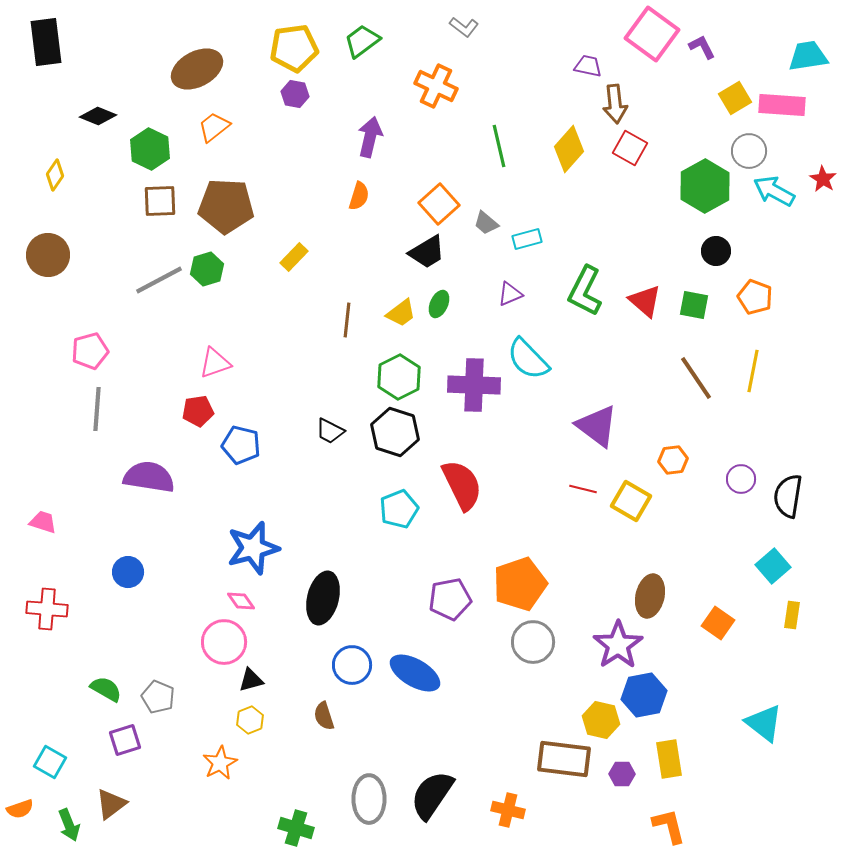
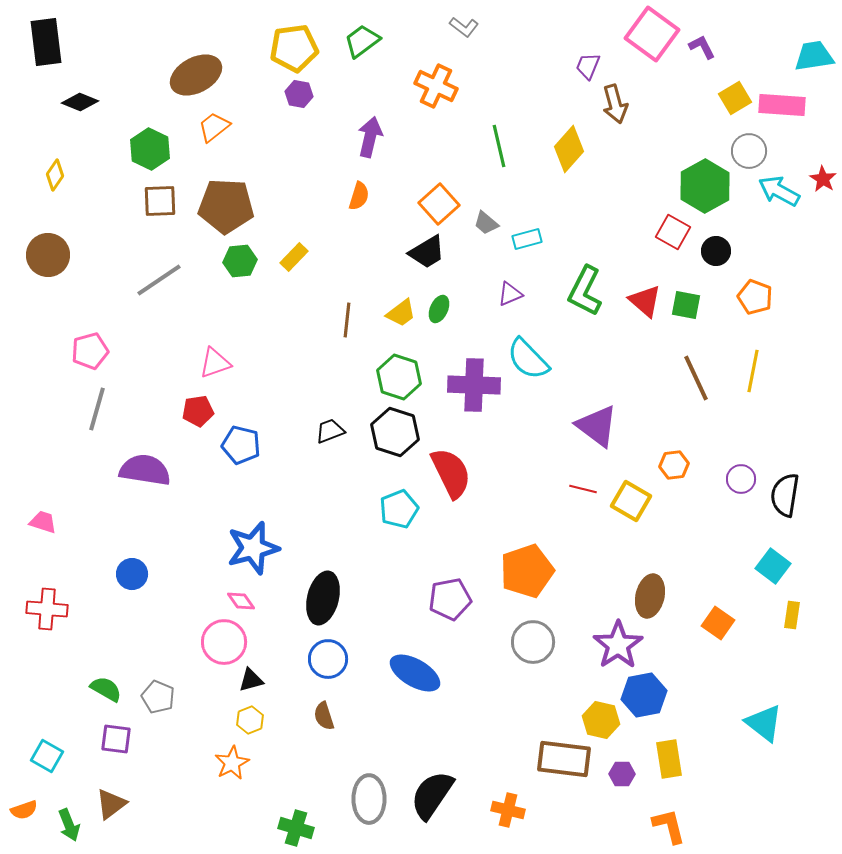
cyan trapezoid at (808, 56): moved 6 px right
purple trapezoid at (588, 66): rotated 80 degrees counterclockwise
brown ellipse at (197, 69): moved 1 px left, 6 px down
purple hexagon at (295, 94): moved 4 px right
brown arrow at (615, 104): rotated 9 degrees counterclockwise
black diamond at (98, 116): moved 18 px left, 14 px up
red square at (630, 148): moved 43 px right, 84 px down
cyan arrow at (774, 191): moved 5 px right
green hexagon at (207, 269): moved 33 px right, 8 px up; rotated 12 degrees clockwise
gray line at (159, 280): rotated 6 degrees counterclockwise
green ellipse at (439, 304): moved 5 px down
green square at (694, 305): moved 8 px left
green hexagon at (399, 377): rotated 15 degrees counterclockwise
brown line at (696, 378): rotated 9 degrees clockwise
gray line at (97, 409): rotated 12 degrees clockwise
black trapezoid at (330, 431): rotated 132 degrees clockwise
orange hexagon at (673, 460): moved 1 px right, 5 px down
purple semicircle at (149, 477): moved 4 px left, 7 px up
red semicircle at (462, 485): moved 11 px left, 12 px up
black semicircle at (788, 496): moved 3 px left, 1 px up
cyan square at (773, 566): rotated 12 degrees counterclockwise
blue circle at (128, 572): moved 4 px right, 2 px down
orange pentagon at (520, 584): moved 7 px right, 13 px up
blue circle at (352, 665): moved 24 px left, 6 px up
purple square at (125, 740): moved 9 px left, 1 px up; rotated 24 degrees clockwise
cyan square at (50, 762): moved 3 px left, 6 px up
orange star at (220, 763): moved 12 px right
orange semicircle at (20, 809): moved 4 px right, 1 px down
